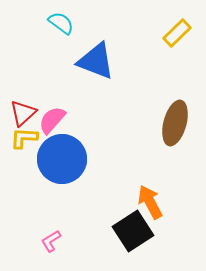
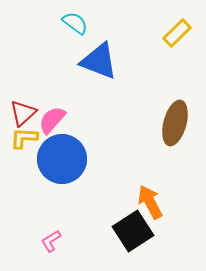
cyan semicircle: moved 14 px right
blue triangle: moved 3 px right
